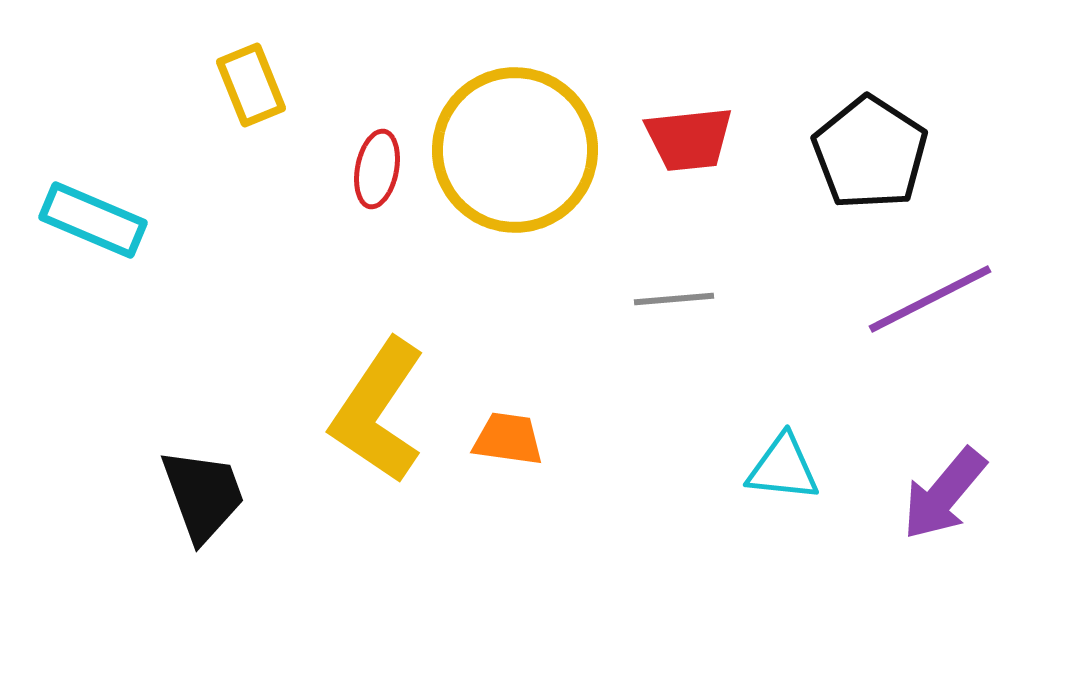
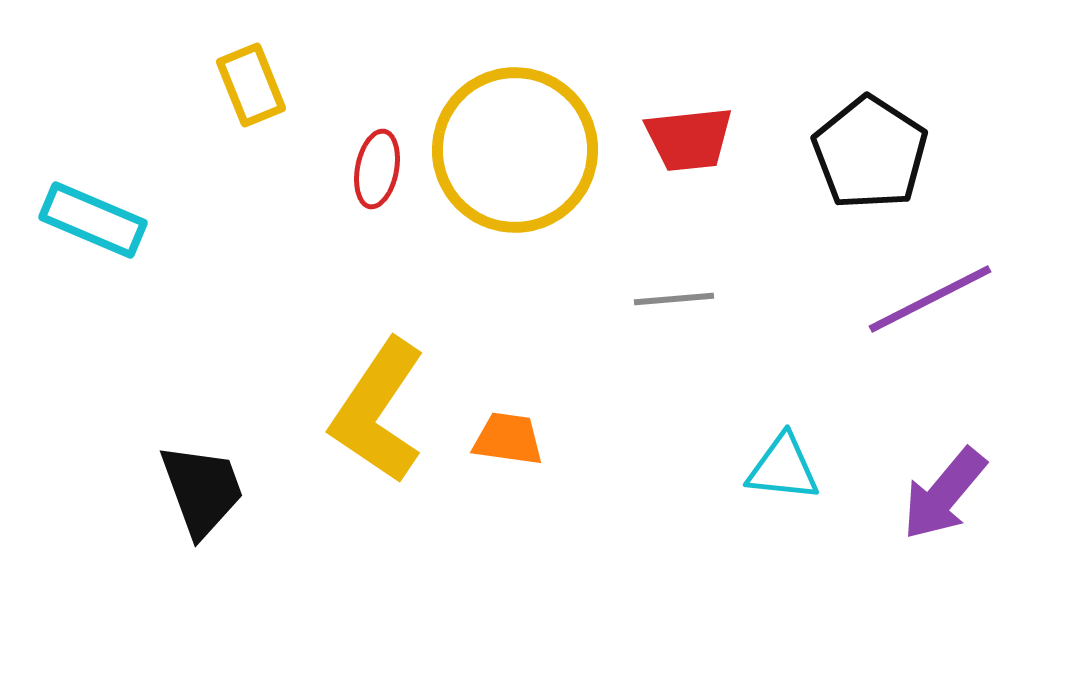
black trapezoid: moved 1 px left, 5 px up
